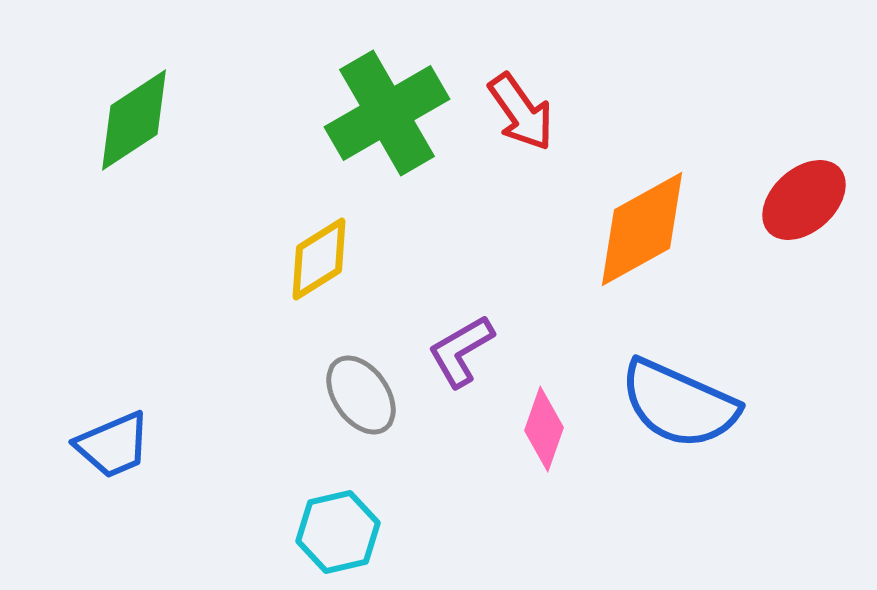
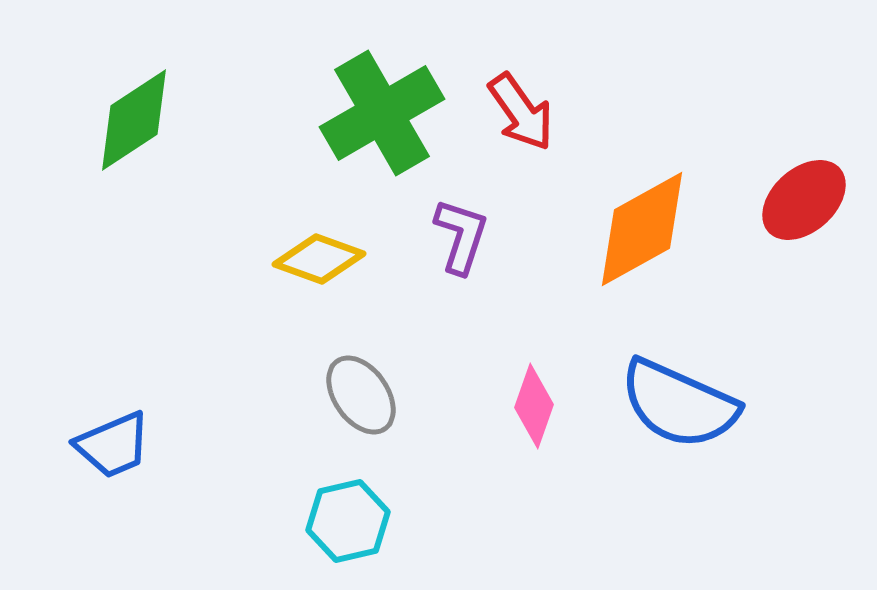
green cross: moved 5 px left
yellow diamond: rotated 52 degrees clockwise
purple L-shape: moved 115 px up; rotated 138 degrees clockwise
pink diamond: moved 10 px left, 23 px up
cyan hexagon: moved 10 px right, 11 px up
